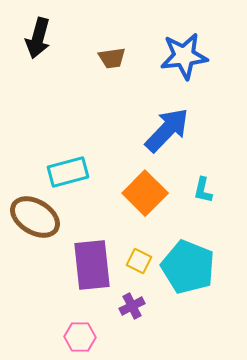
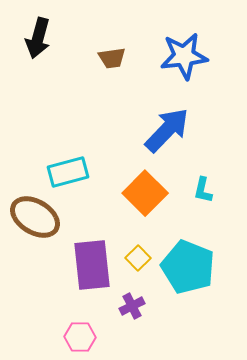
yellow square: moved 1 px left, 3 px up; rotated 20 degrees clockwise
